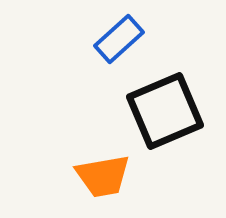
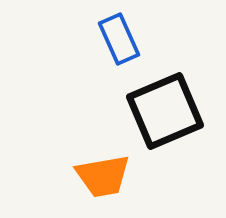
blue rectangle: rotated 72 degrees counterclockwise
